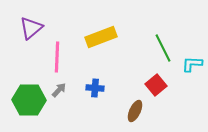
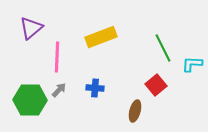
green hexagon: moved 1 px right
brown ellipse: rotated 10 degrees counterclockwise
